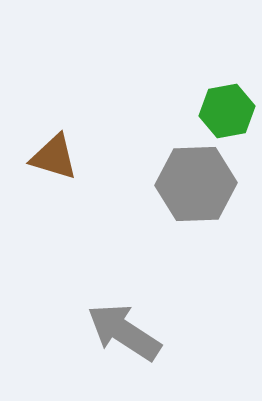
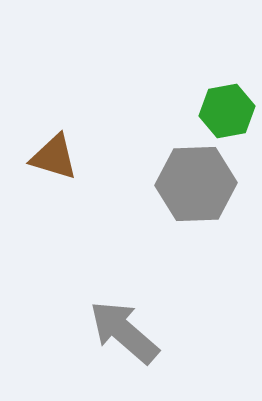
gray arrow: rotated 8 degrees clockwise
